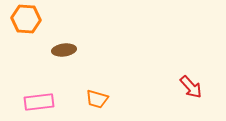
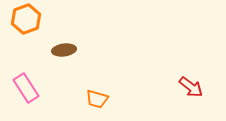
orange hexagon: rotated 24 degrees counterclockwise
red arrow: rotated 10 degrees counterclockwise
pink rectangle: moved 13 px left, 14 px up; rotated 64 degrees clockwise
